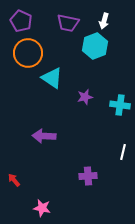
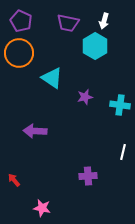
cyan hexagon: rotated 10 degrees counterclockwise
orange circle: moved 9 px left
purple arrow: moved 9 px left, 5 px up
